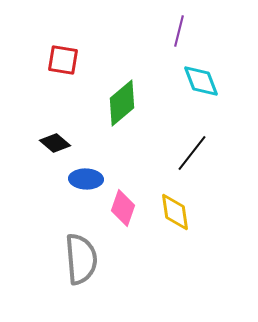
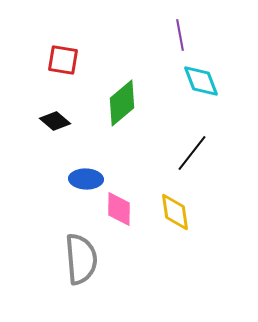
purple line: moved 1 px right, 4 px down; rotated 24 degrees counterclockwise
black diamond: moved 22 px up
pink diamond: moved 4 px left, 1 px down; rotated 18 degrees counterclockwise
